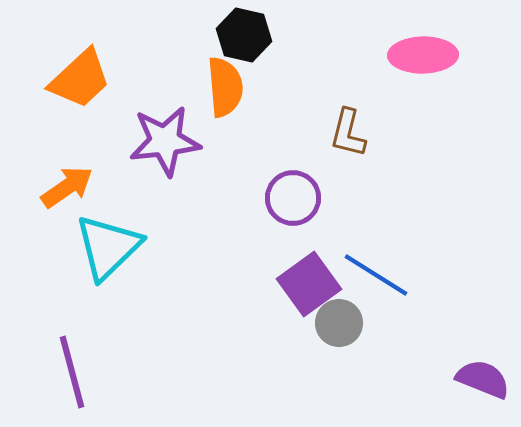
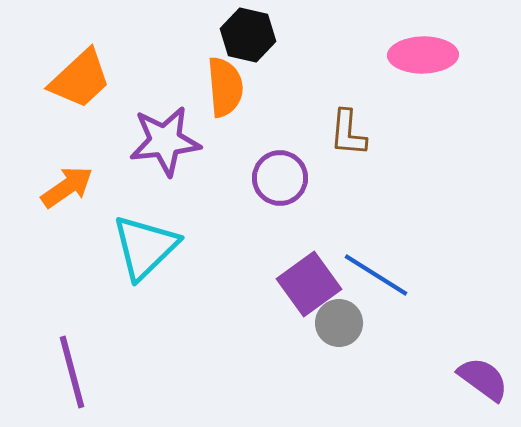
black hexagon: moved 4 px right
brown L-shape: rotated 9 degrees counterclockwise
purple circle: moved 13 px left, 20 px up
cyan triangle: moved 37 px right
purple semicircle: rotated 14 degrees clockwise
